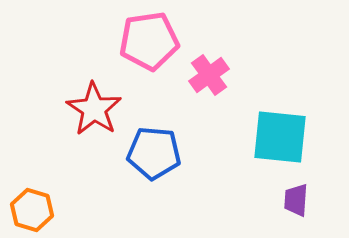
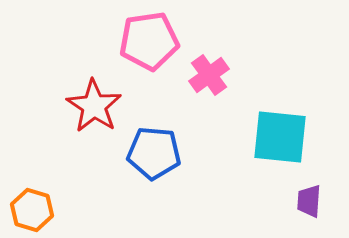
red star: moved 3 px up
purple trapezoid: moved 13 px right, 1 px down
